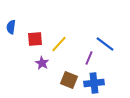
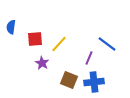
blue line: moved 2 px right
blue cross: moved 1 px up
